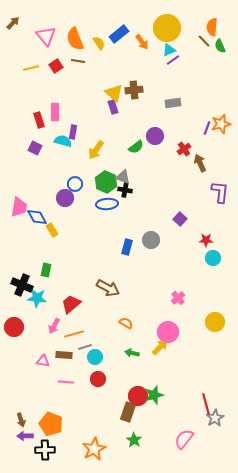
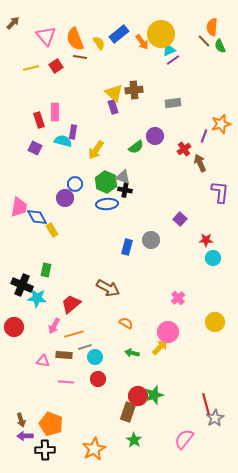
yellow circle at (167, 28): moved 6 px left, 6 px down
brown line at (78, 61): moved 2 px right, 4 px up
purple line at (207, 128): moved 3 px left, 8 px down
